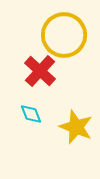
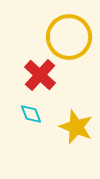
yellow circle: moved 5 px right, 2 px down
red cross: moved 4 px down
